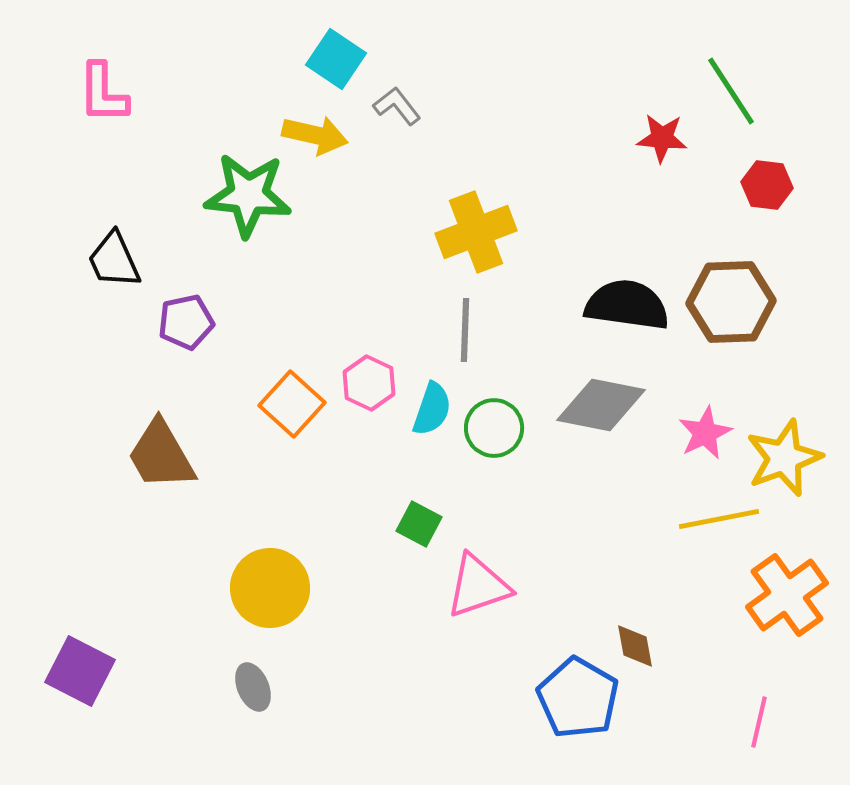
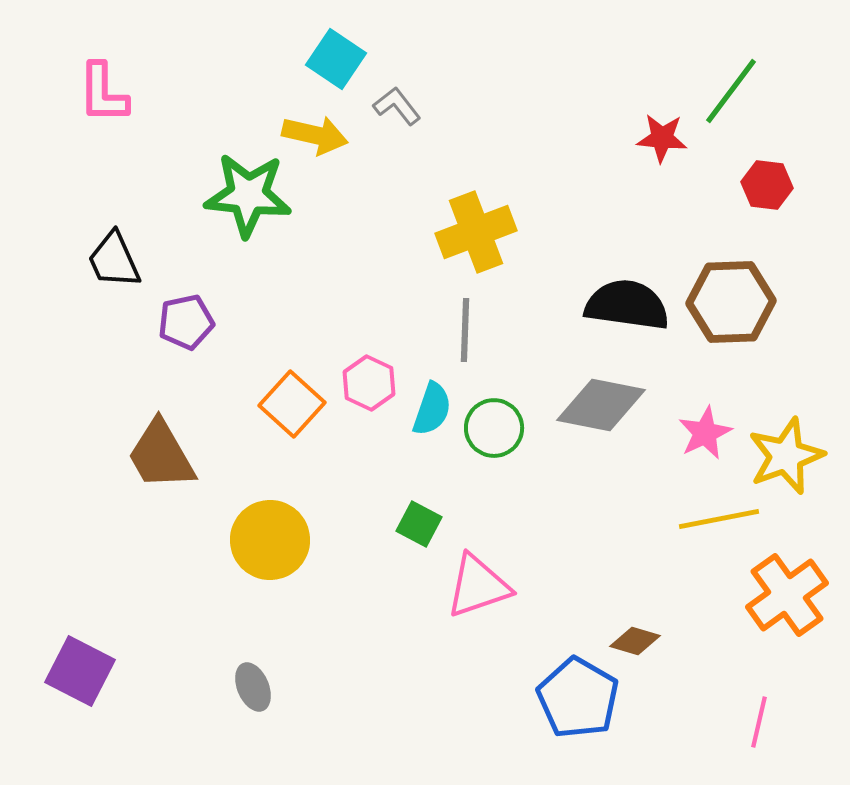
green line: rotated 70 degrees clockwise
yellow star: moved 2 px right, 2 px up
yellow circle: moved 48 px up
brown diamond: moved 5 px up; rotated 63 degrees counterclockwise
